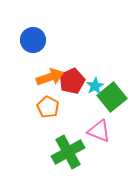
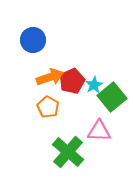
cyan star: moved 1 px left, 1 px up
pink triangle: rotated 20 degrees counterclockwise
green cross: rotated 20 degrees counterclockwise
